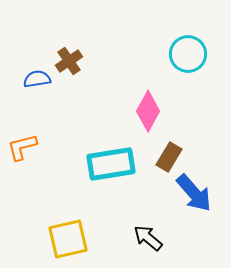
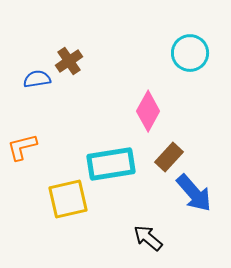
cyan circle: moved 2 px right, 1 px up
brown rectangle: rotated 12 degrees clockwise
yellow square: moved 40 px up
